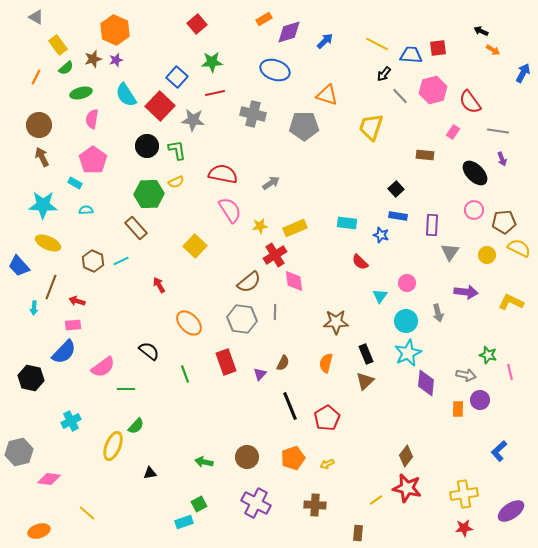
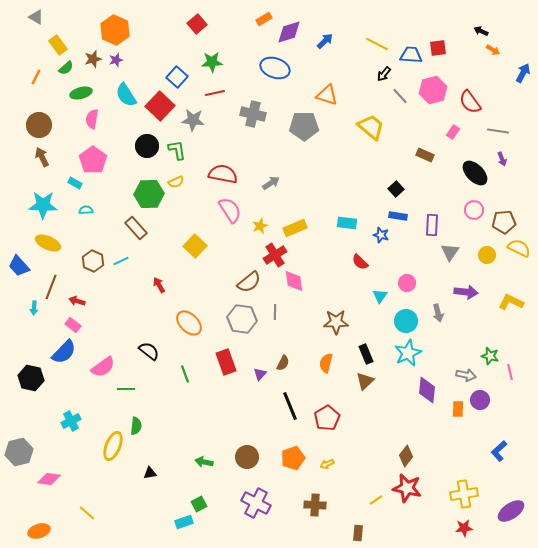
blue ellipse at (275, 70): moved 2 px up
yellow trapezoid at (371, 127): rotated 112 degrees clockwise
brown rectangle at (425, 155): rotated 18 degrees clockwise
yellow star at (260, 226): rotated 14 degrees counterclockwise
pink rectangle at (73, 325): rotated 42 degrees clockwise
green star at (488, 355): moved 2 px right, 1 px down
purple diamond at (426, 383): moved 1 px right, 7 px down
green semicircle at (136, 426): rotated 36 degrees counterclockwise
